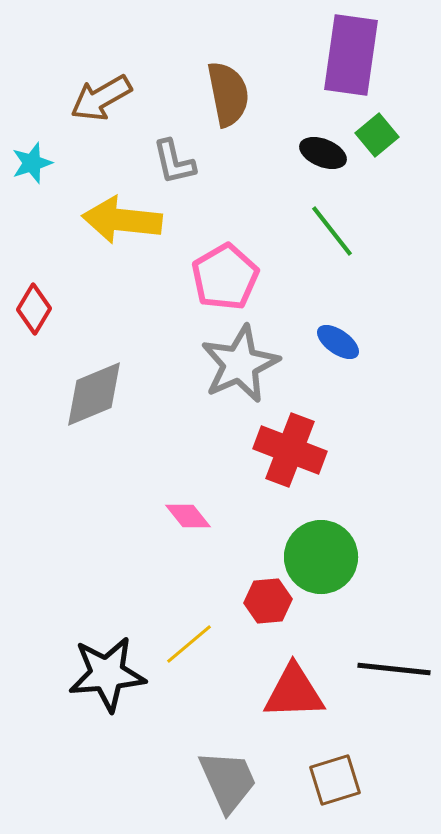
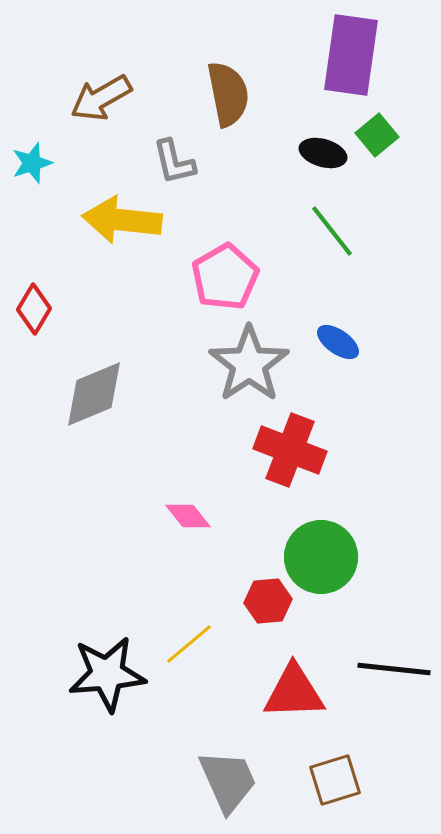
black ellipse: rotated 6 degrees counterclockwise
gray star: moved 9 px right; rotated 10 degrees counterclockwise
